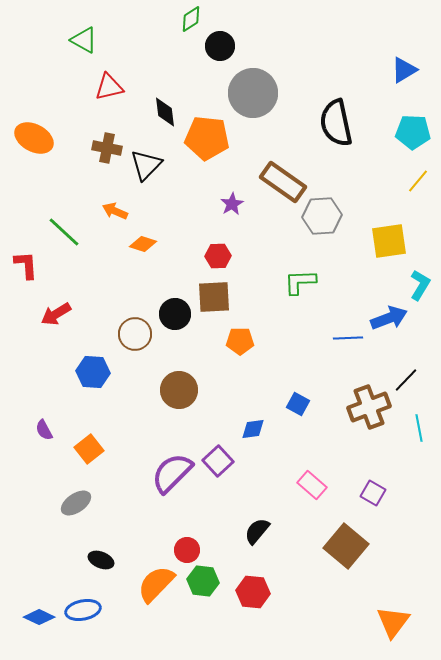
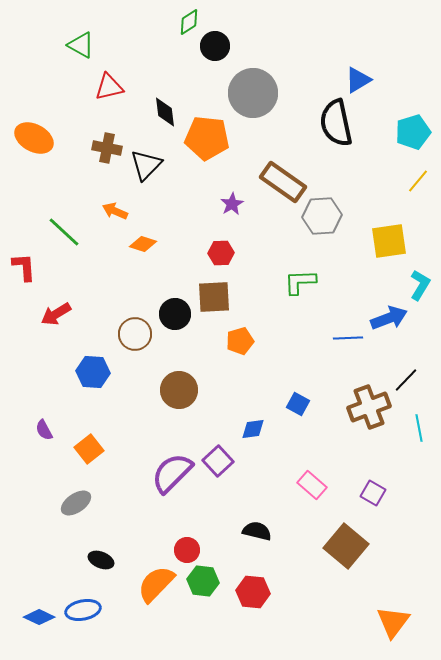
green diamond at (191, 19): moved 2 px left, 3 px down
green triangle at (84, 40): moved 3 px left, 5 px down
black circle at (220, 46): moved 5 px left
blue triangle at (404, 70): moved 46 px left, 10 px down
cyan pentagon at (413, 132): rotated 20 degrees counterclockwise
red hexagon at (218, 256): moved 3 px right, 3 px up
red L-shape at (26, 265): moved 2 px left, 2 px down
orange pentagon at (240, 341): rotated 16 degrees counterclockwise
black semicircle at (257, 531): rotated 64 degrees clockwise
